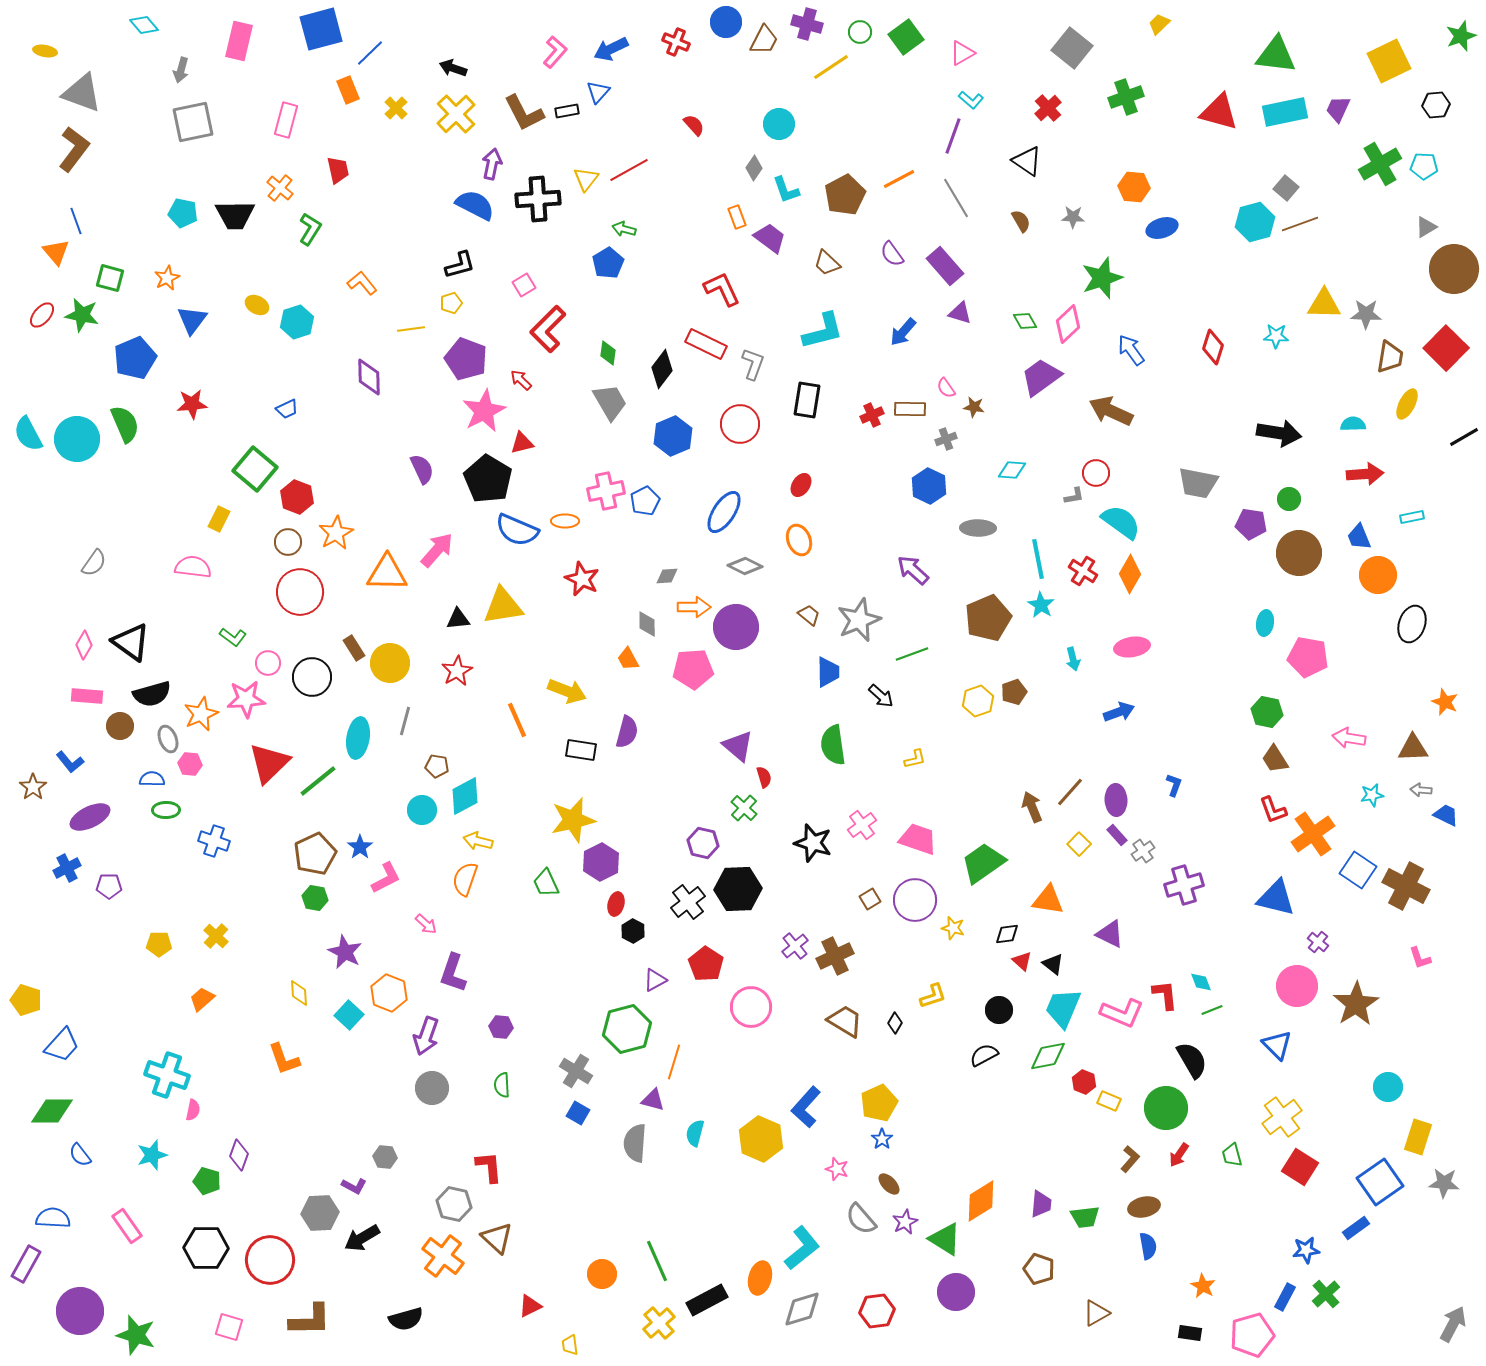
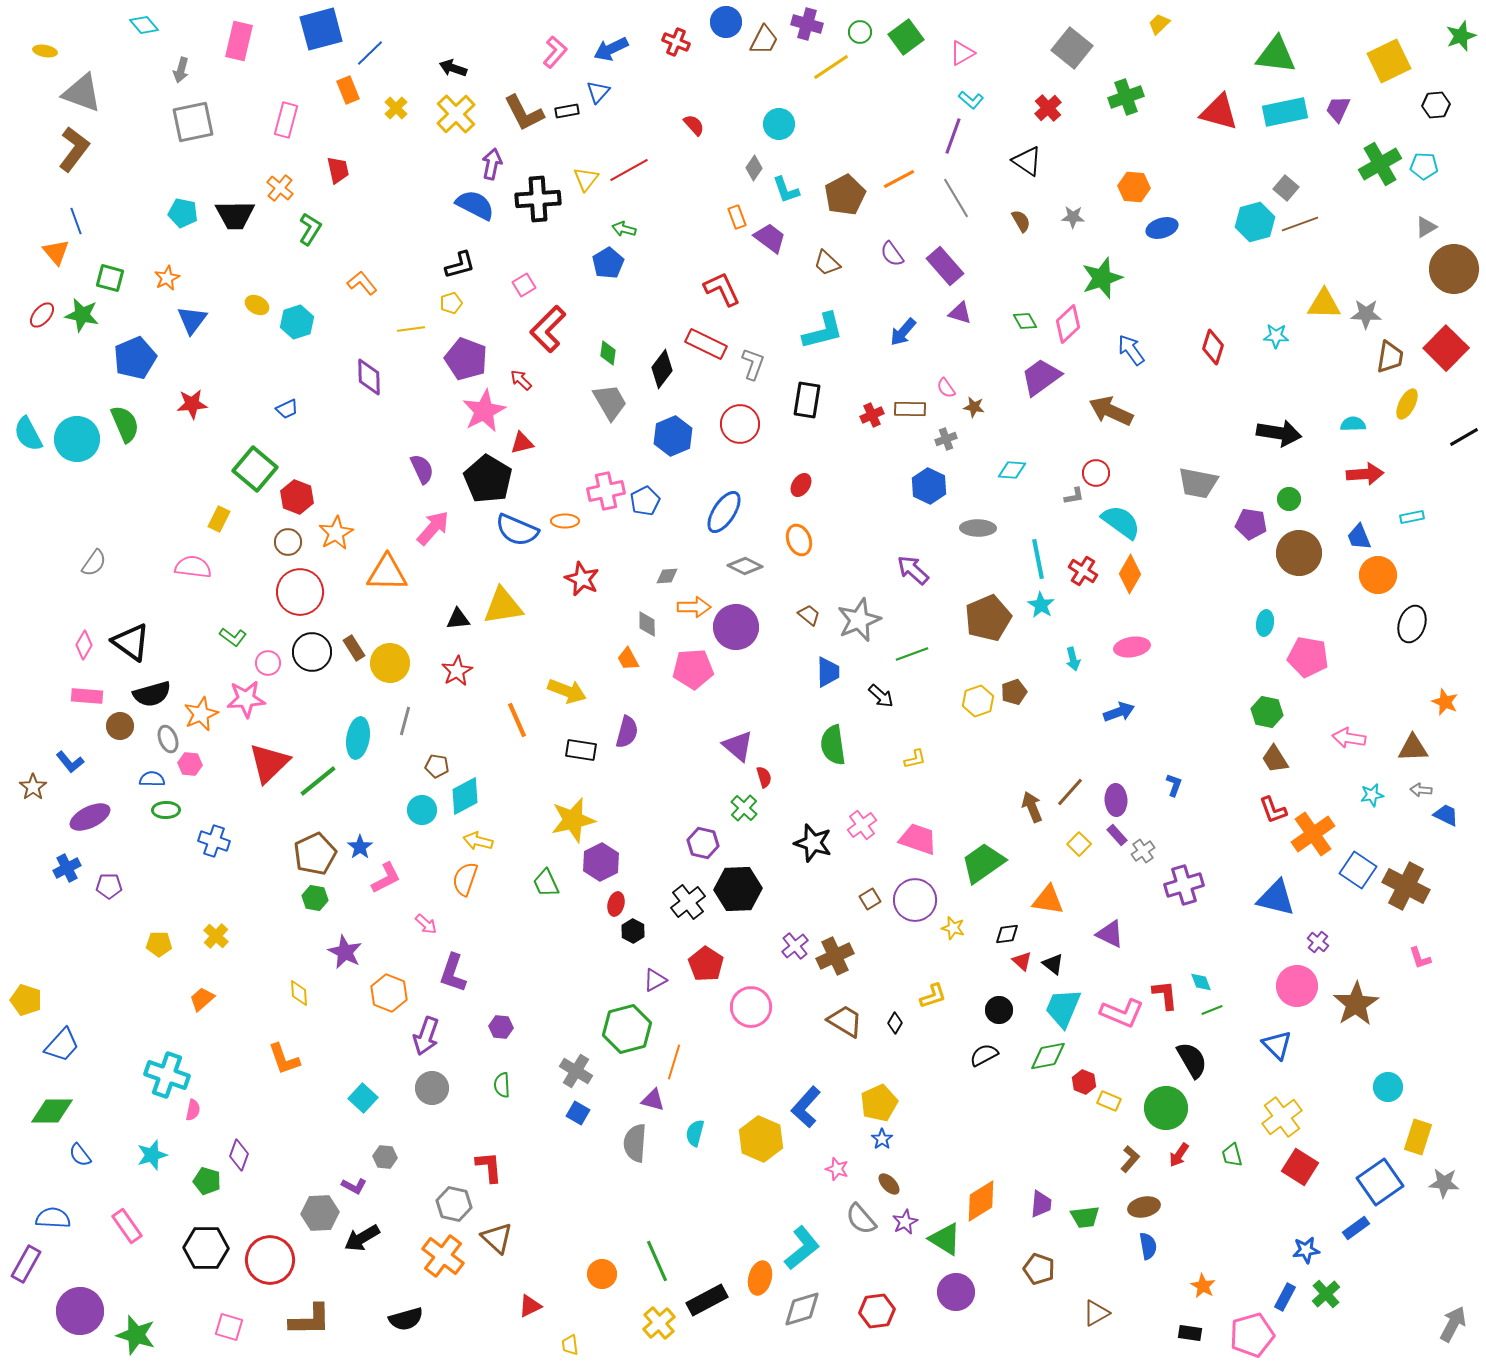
pink arrow at (437, 550): moved 4 px left, 22 px up
black circle at (312, 677): moved 25 px up
cyan square at (349, 1015): moved 14 px right, 83 px down
